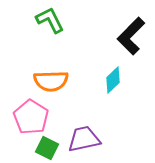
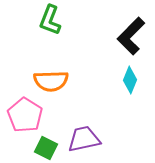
green L-shape: rotated 132 degrees counterclockwise
cyan diamond: moved 17 px right; rotated 24 degrees counterclockwise
pink pentagon: moved 6 px left, 2 px up
green square: moved 1 px left
